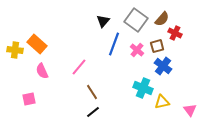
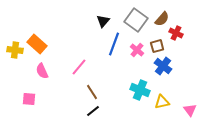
red cross: moved 1 px right
cyan cross: moved 3 px left, 2 px down
pink square: rotated 16 degrees clockwise
black line: moved 1 px up
